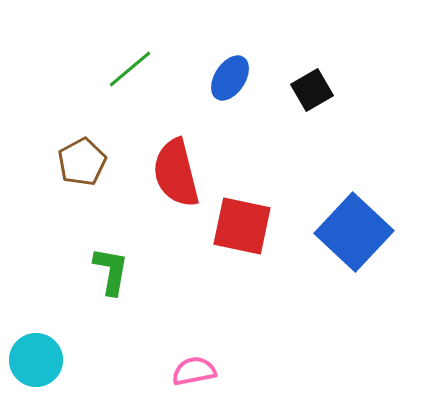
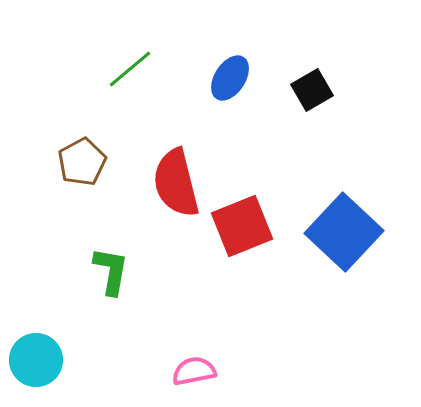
red semicircle: moved 10 px down
red square: rotated 34 degrees counterclockwise
blue square: moved 10 px left
